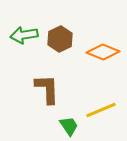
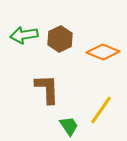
yellow line: rotated 32 degrees counterclockwise
